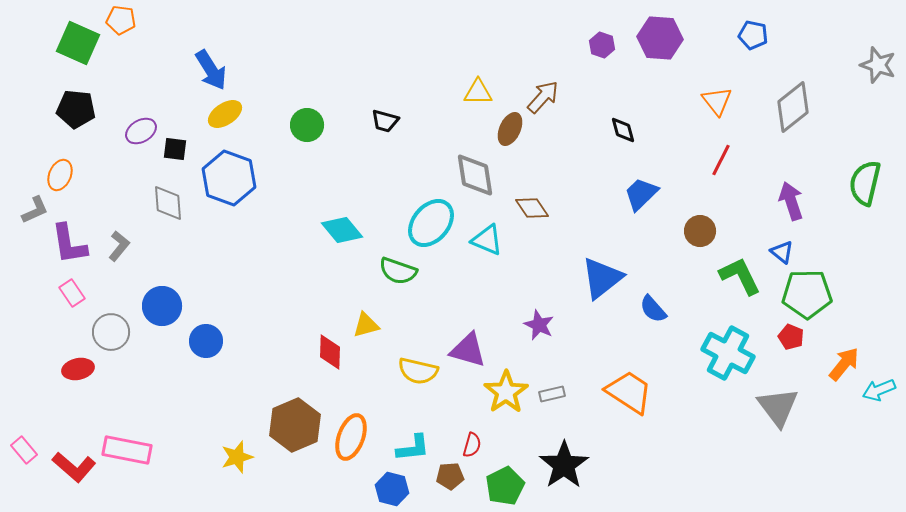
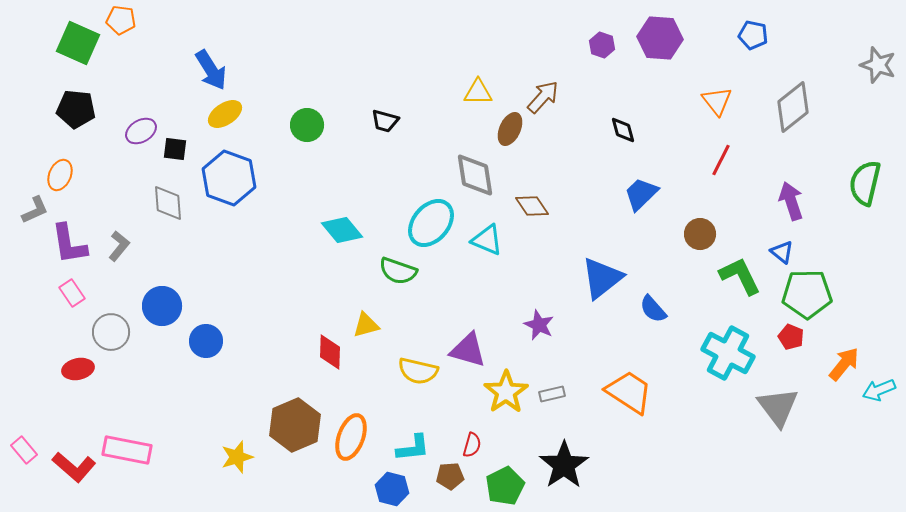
brown diamond at (532, 208): moved 2 px up
brown circle at (700, 231): moved 3 px down
